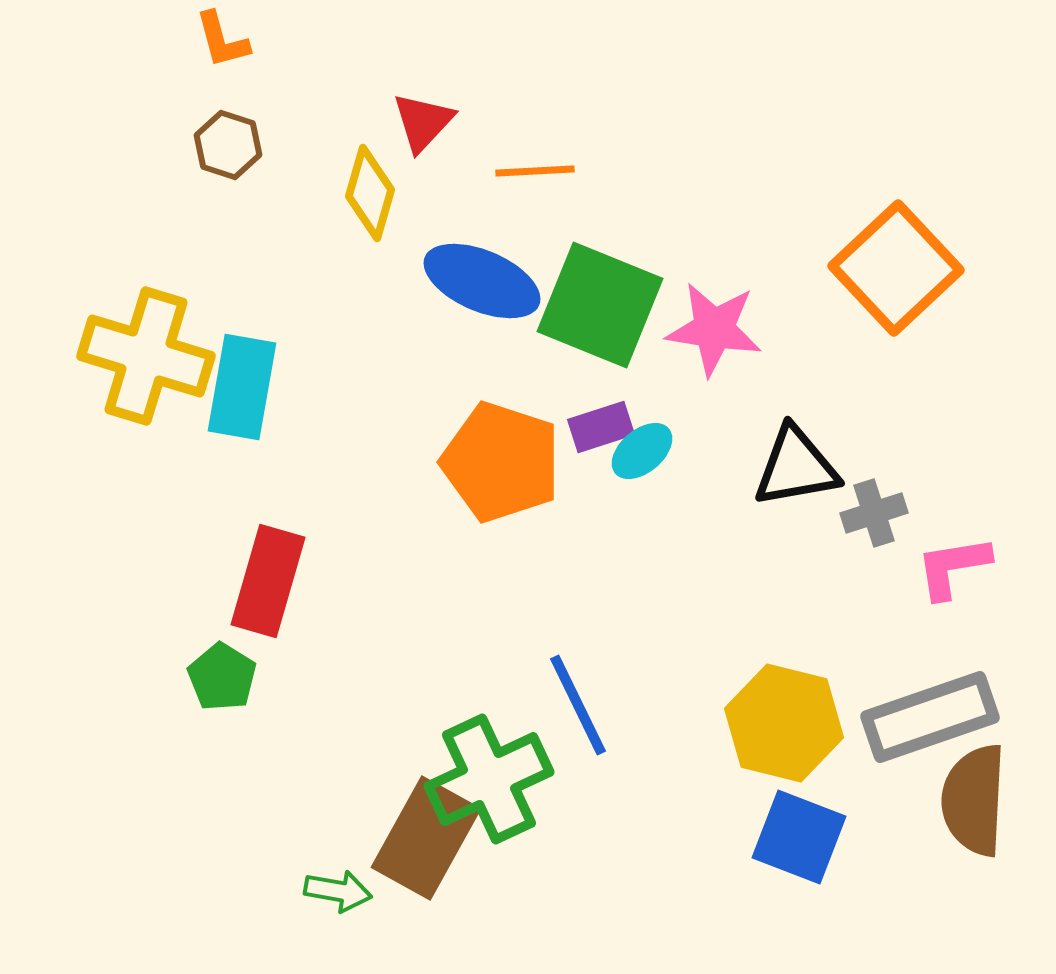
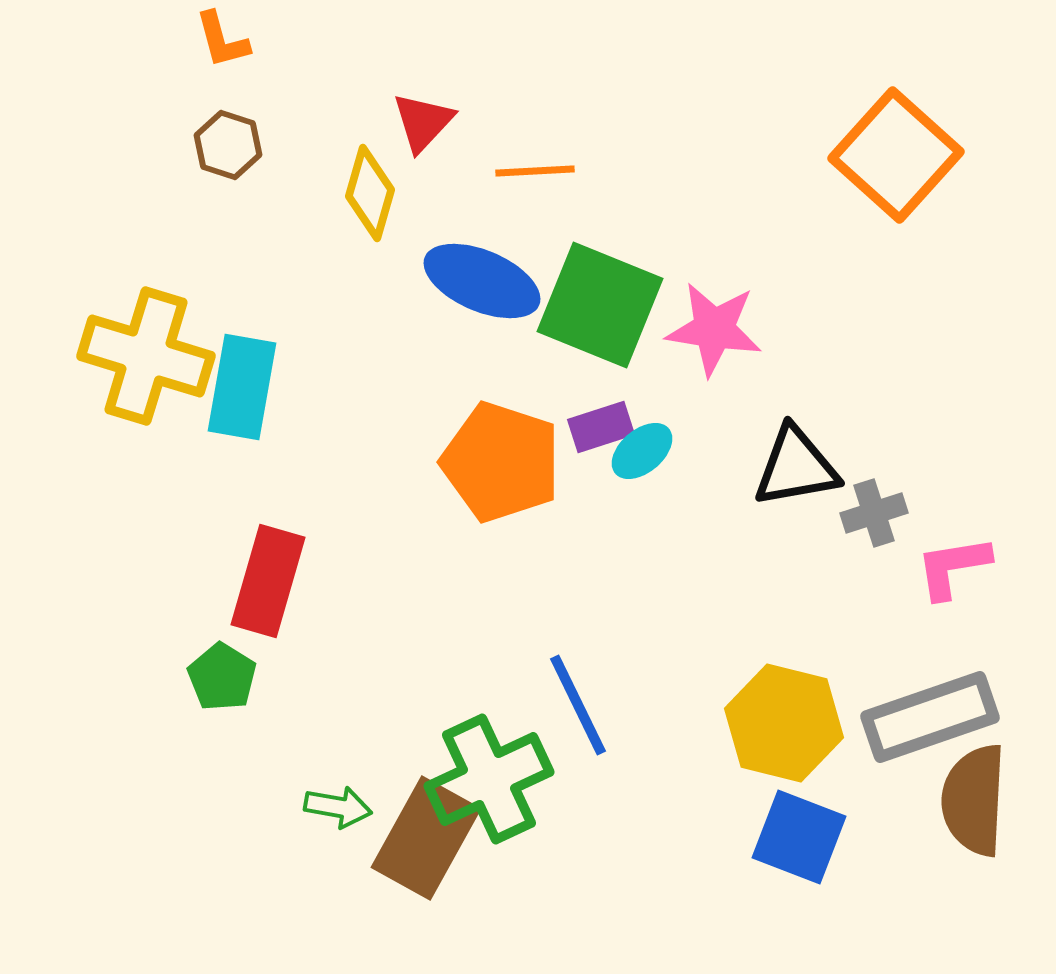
orange square: moved 113 px up; rotated 5 degrees counterclockwise
green arrow: moved 84 px up
